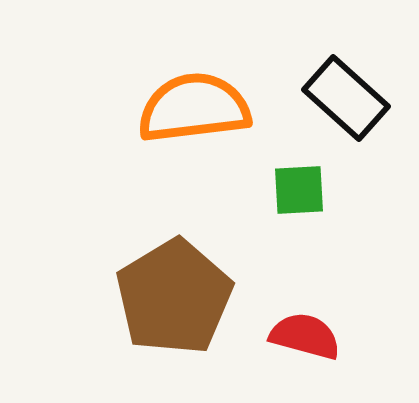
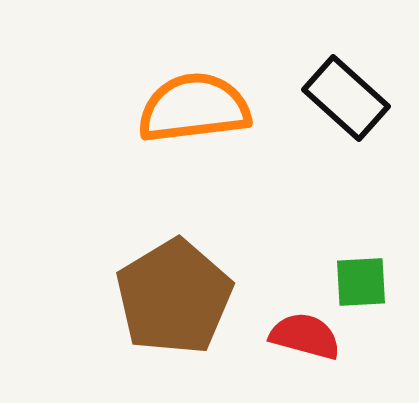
green square: moved 62 px right, 92 px down
